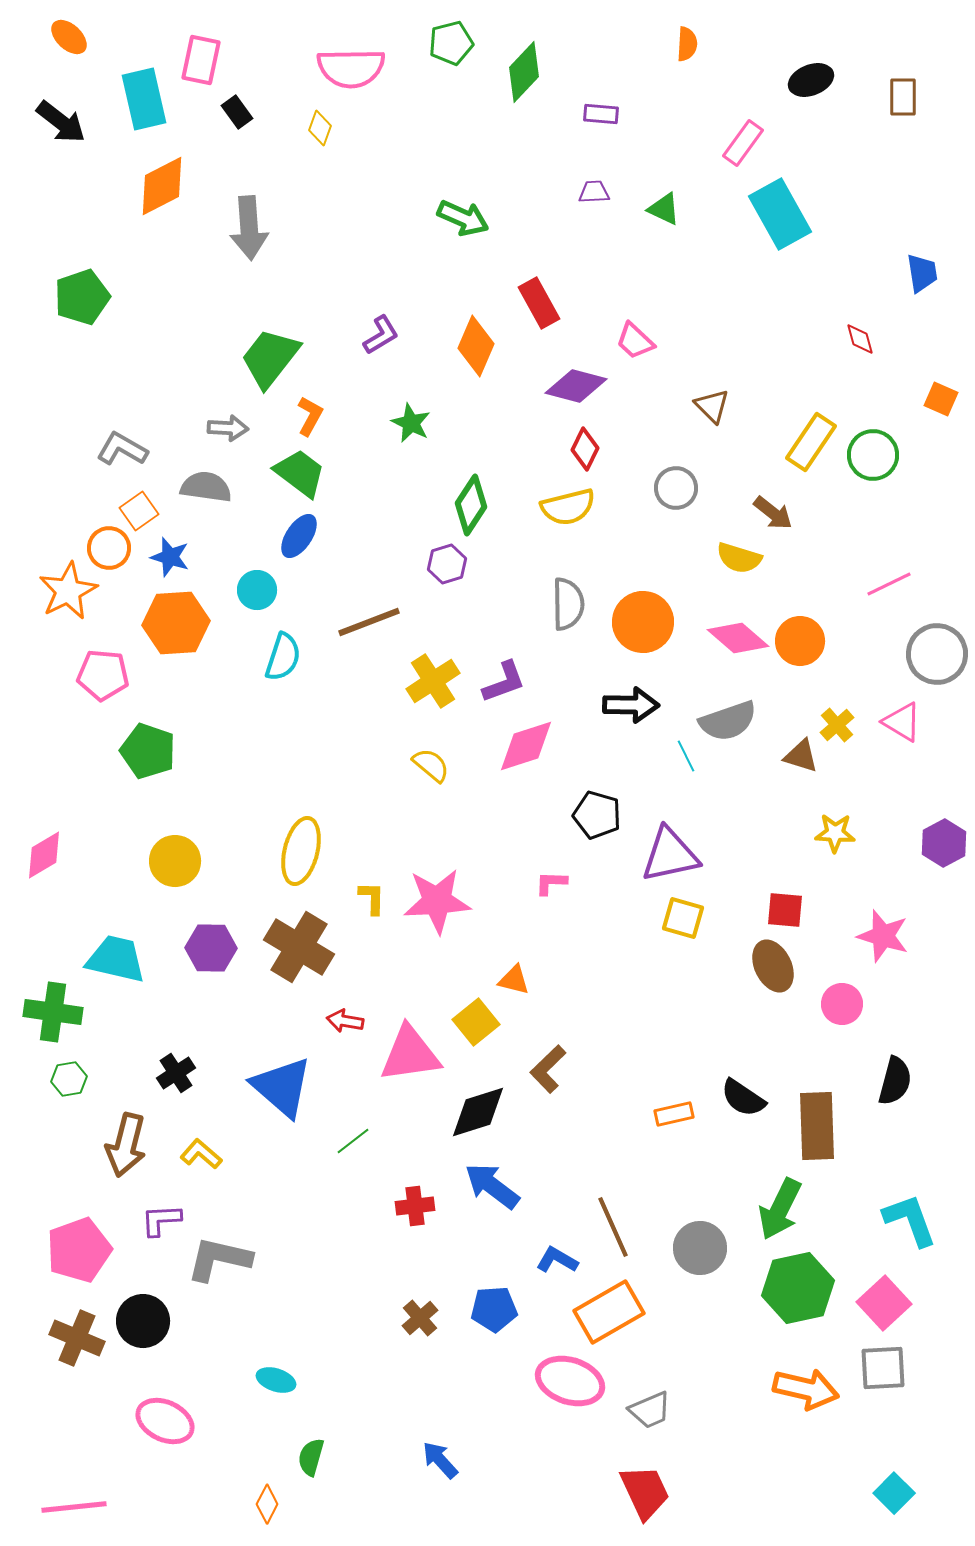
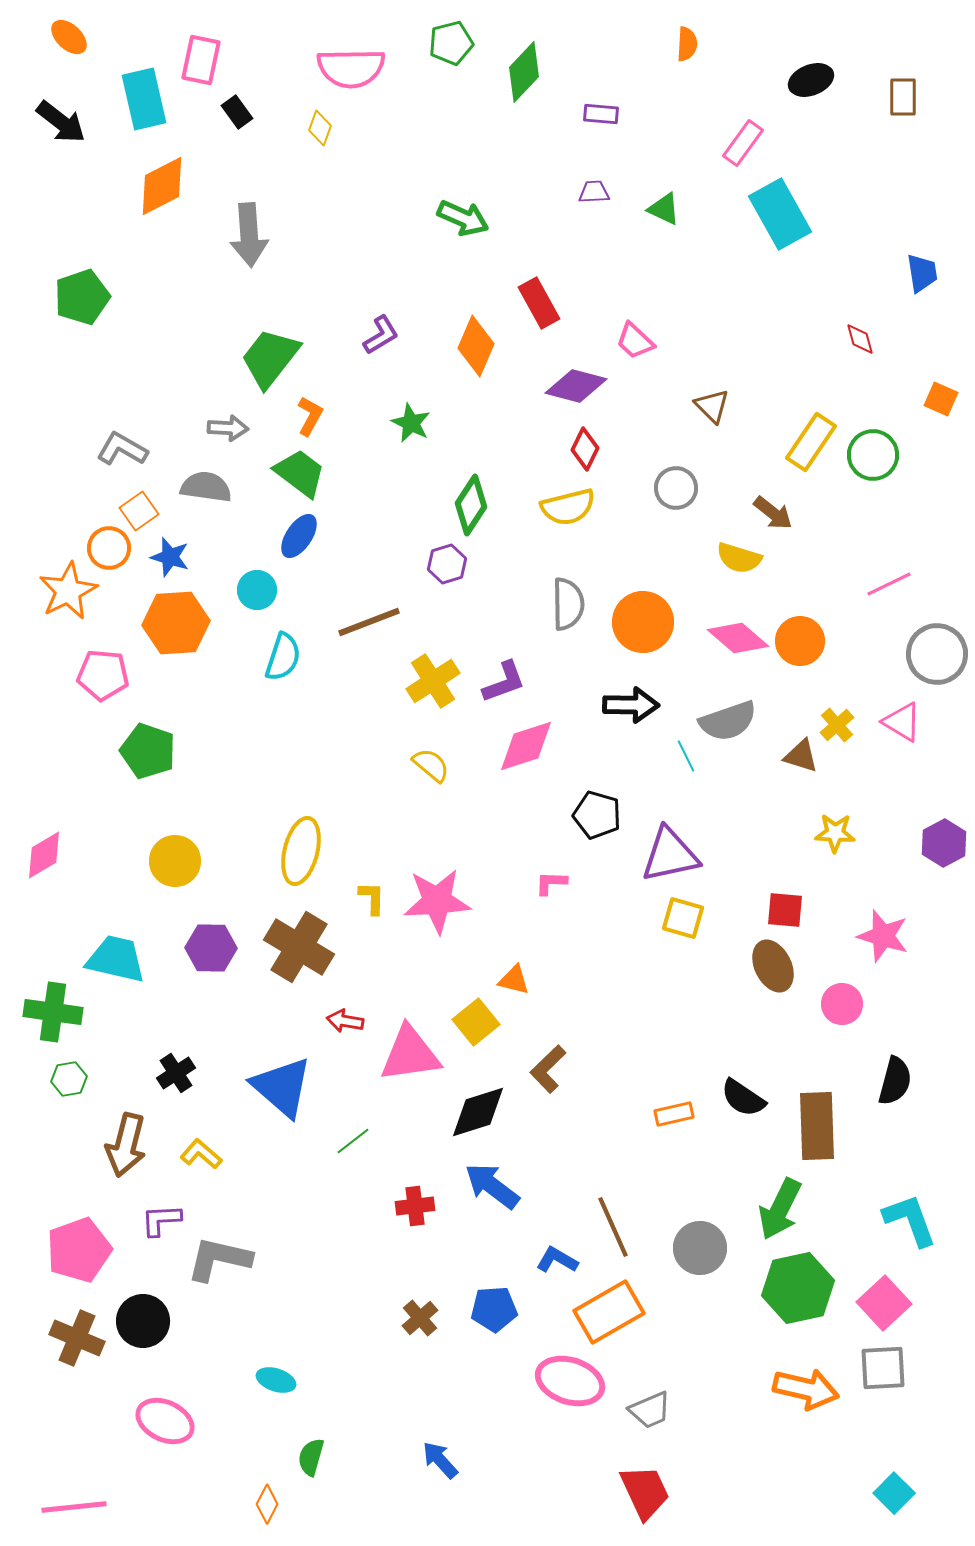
gray arrow at (249, 228): moved 7 px down
